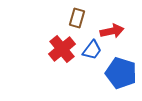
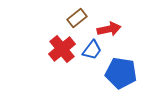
brown rectangle: rotated 36 degrees clockwise
red arrow: moved 3 px left, 2 px up
blue pentagon: rotated 8 degrees counterclockwise
